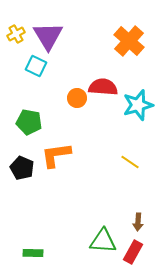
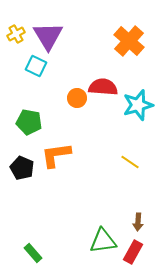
green triangle: rotated 12 degrees counterclockwise
green rectangle: rotated 48 degrees clockwise
